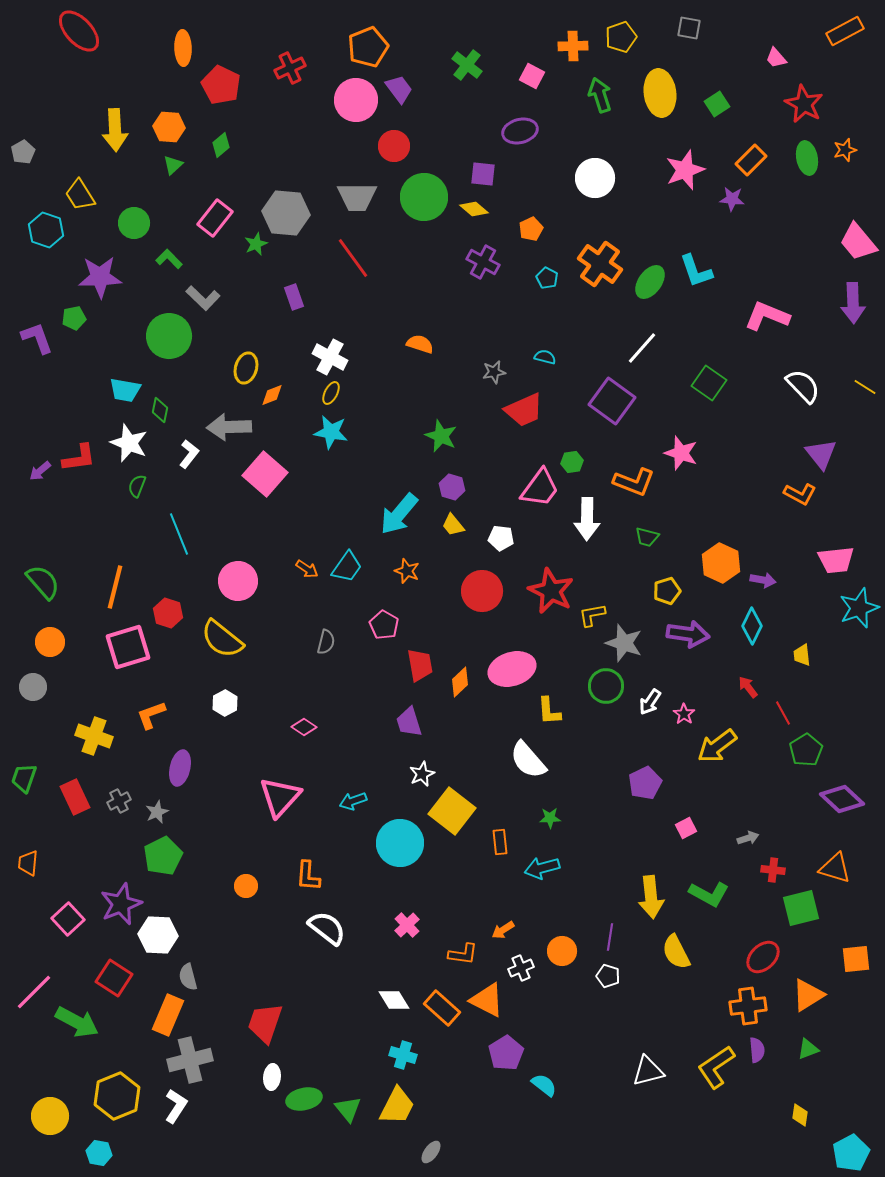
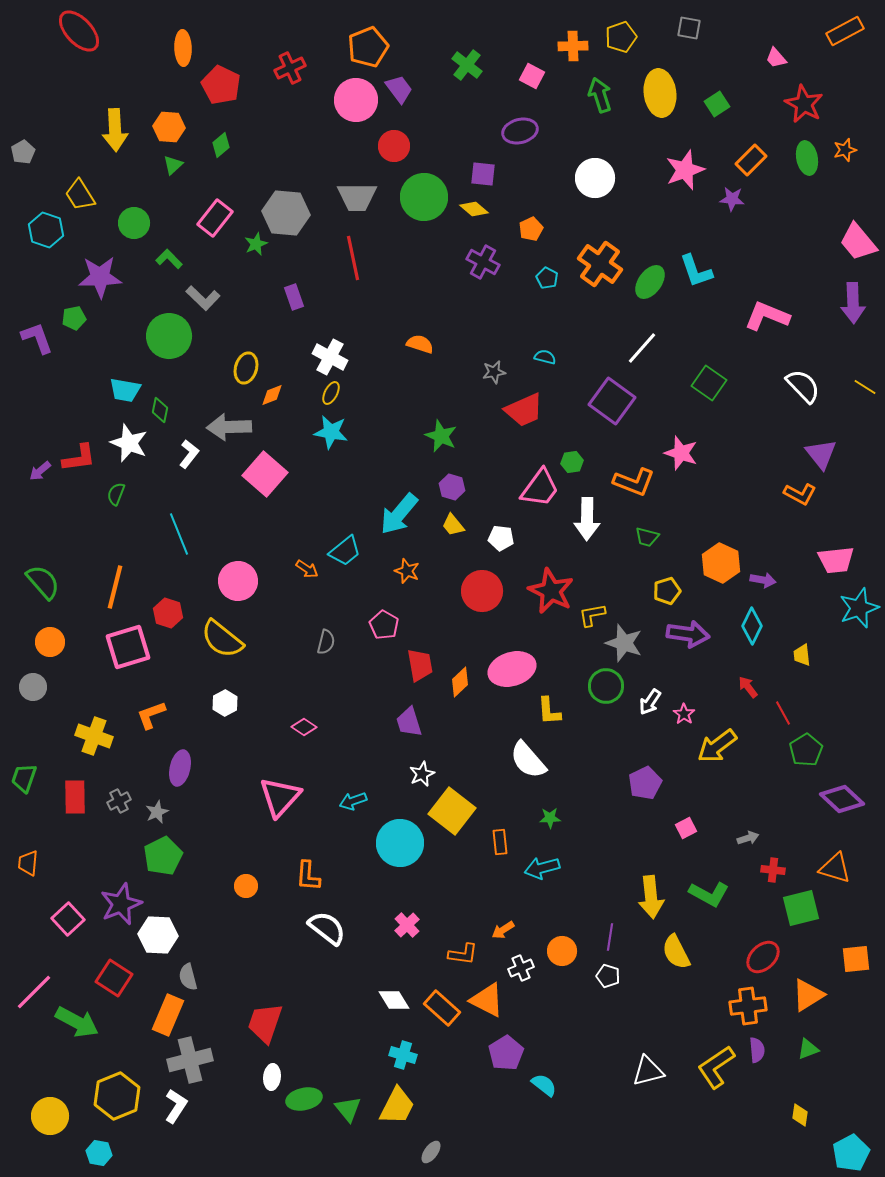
red line at (353, 258): rotated 24 degrees clockwise
green semicircle at (137, 486): moved 21 px left, 8 px down
cyan trapezoid at (347, 567): moved 2 px left, 16 px up; rotated 16 degrees clockwise
red rectangle at (75, 797): rotated 24 degrees clockwise
